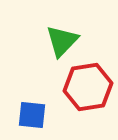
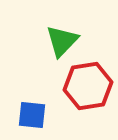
red hexagon: moved 1 px up
